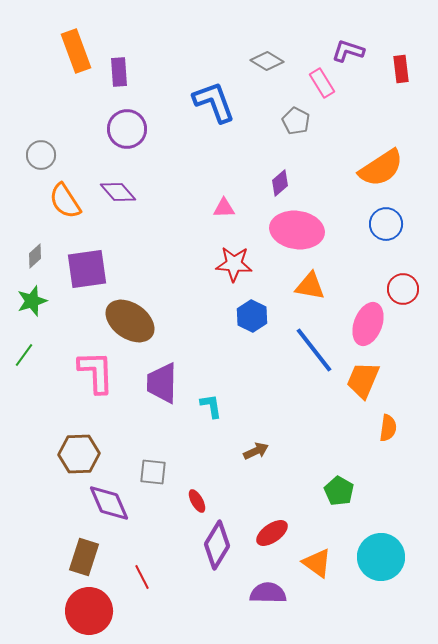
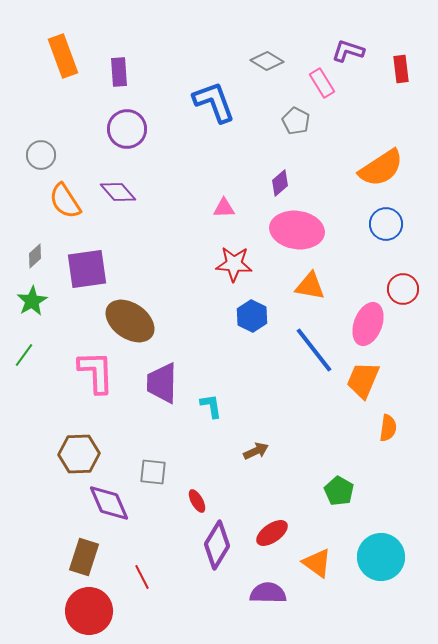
orange rectangle at (76, 51): moved 13 px left, 5 px down
green star at (32, 301): rotated 12 degrees counterclockwise
